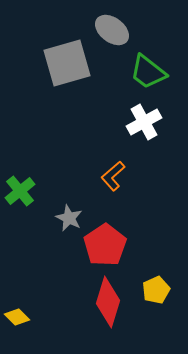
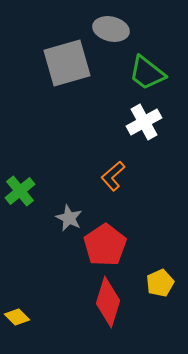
gray ellipse: moved 1 px left, 1 px up; rotated 24 degrees counterclockwise
green trapezoid: moved 1 px left, 1 px down
yellow pentagon: moved 4 px right, 7 px up
